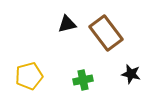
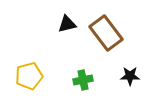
black star: moved 1 px left, 2 px down; rotated 12 degrees counterclockwise
